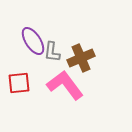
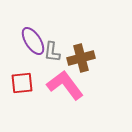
brown cross: rotated 8 degrees clockwise
red square: moved 3 px right
